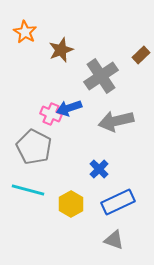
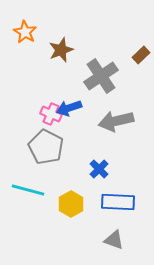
gray pentagon: moved 12 px right
blue rectangle: rotated 28 degrees clockwise
